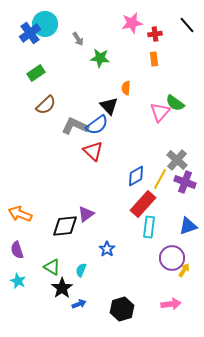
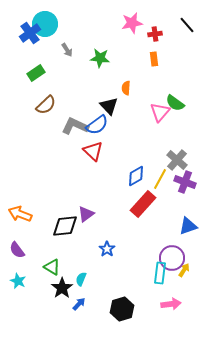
gray arrow: moved 11 px left, 11 px down
cyan rectangle: moved 11 px right, 46 px down
purple semicircle: rotated 18 degrees counterclockwise
cyan semicircle: moved 9 px down
blue arrow: rotated 24 degrees counterclockwise
